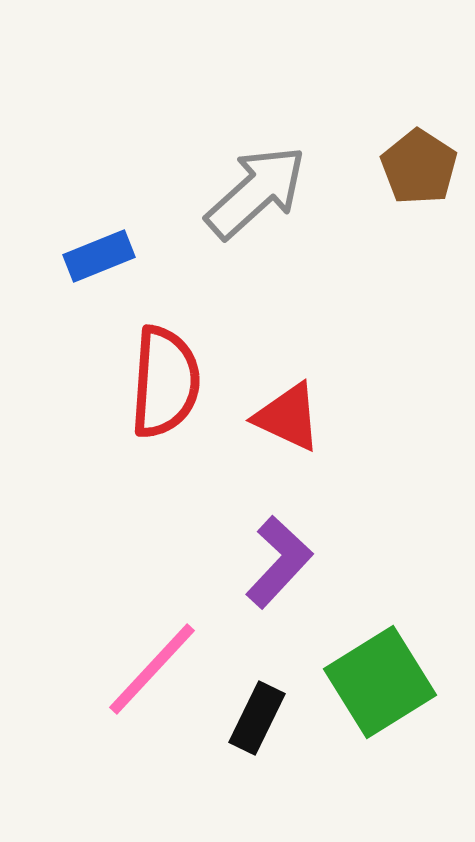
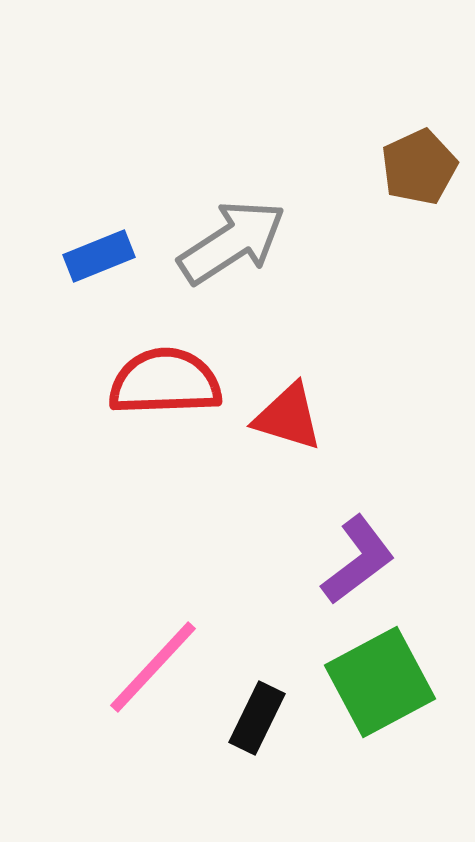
brown pentagon: rotated 14 degrees clockwise
gray arrow: moved 24 px left, 50 px down; rotated 9 degrees clockwise
red semicircle: rotated 96 degrees counterclockwise
red triangle: rotated 8 degrees counterclockwise
purple L-shape: moved 79 px right, 2 px up; rotated 10 degrees clockwise
pink line: moved 1 px right, 2 px up
green square: rotated 4 degrees clockwise
